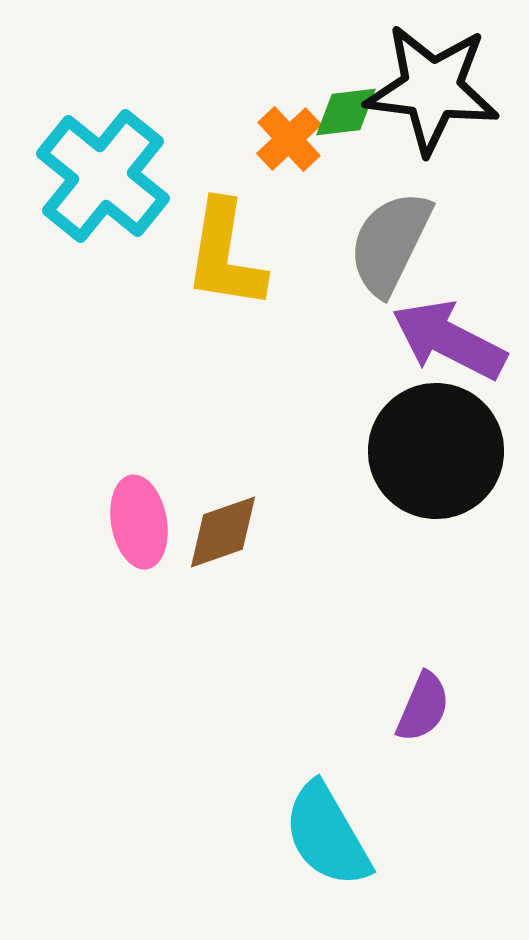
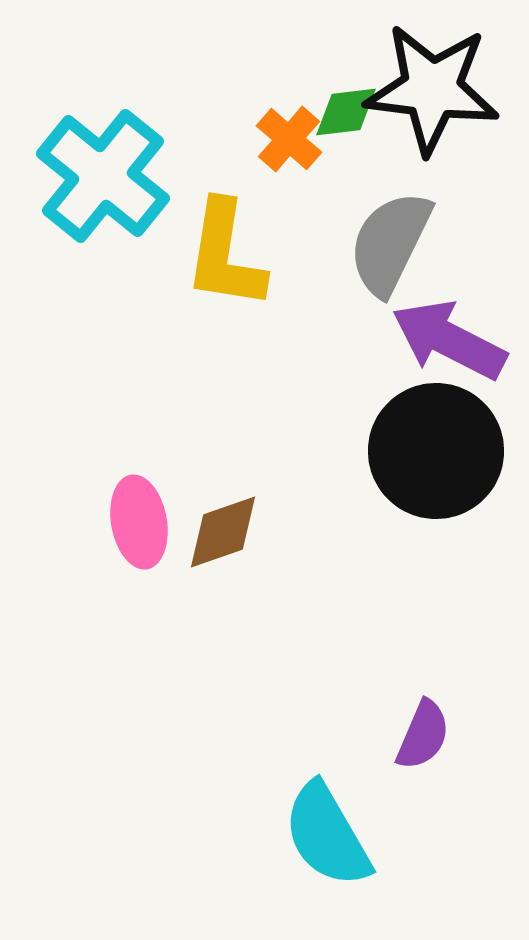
orange cross: rotated 6 degrees counterclockwise
purple semicircle: moved 28 px down
